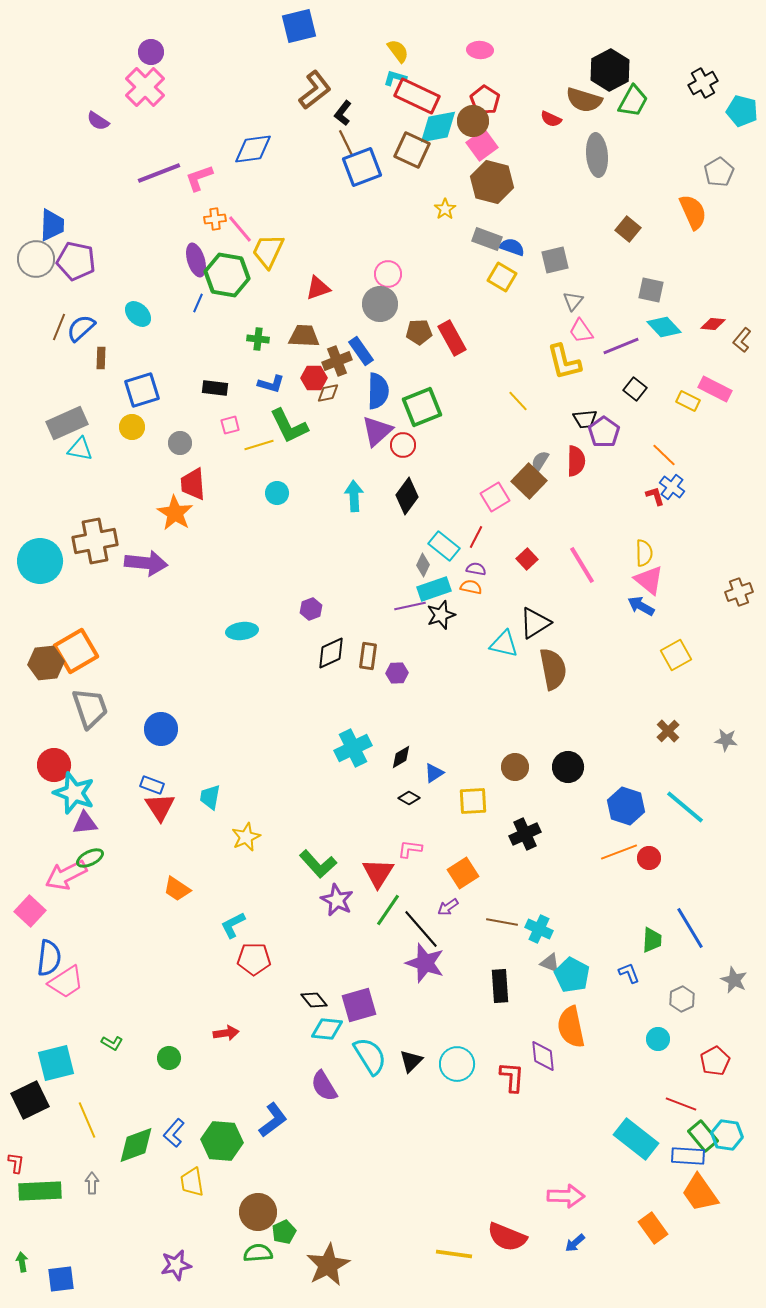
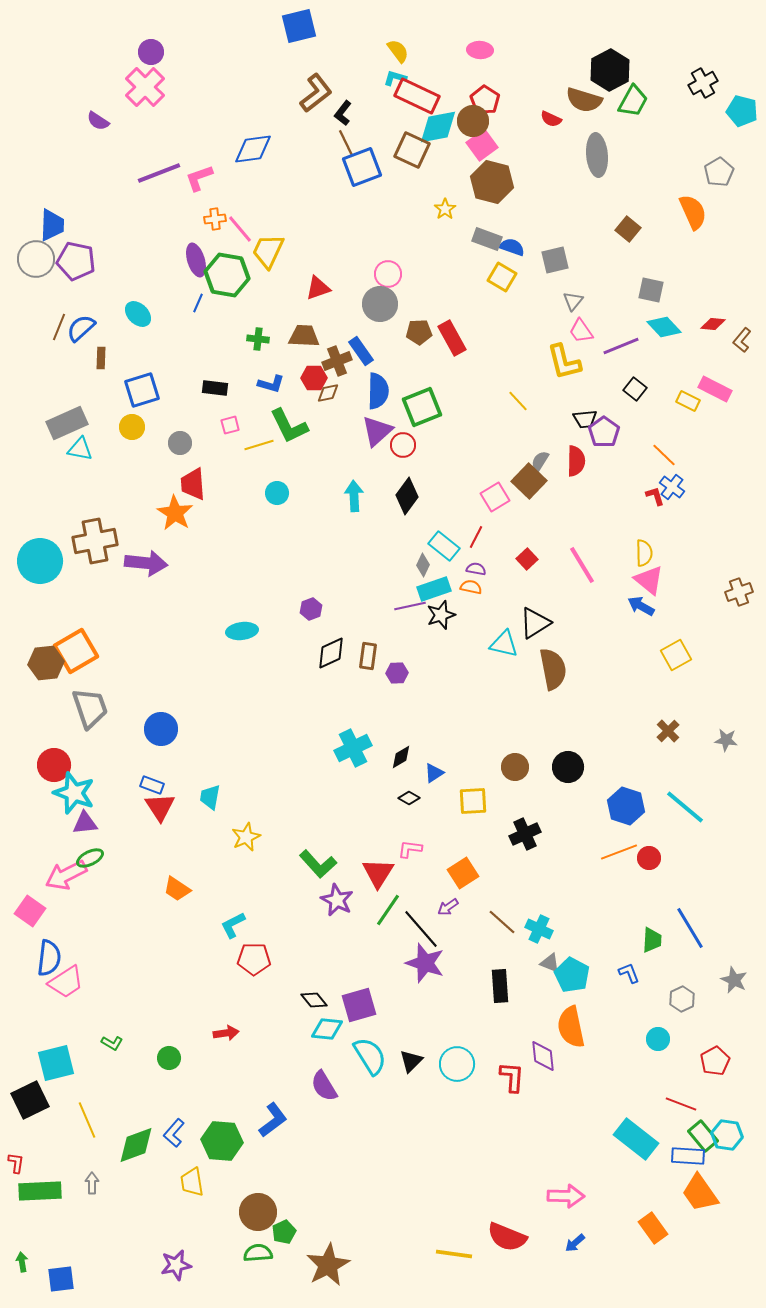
brown L-shape at (315, 90): moved 1 px right, 3 px down
pink square at (30, 911): rotated 8 degrees counterclockwise
brown line at (502, 922): rotated 32 degrees clockwise
